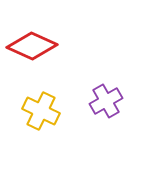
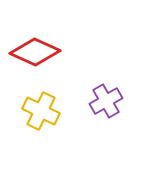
red diamond: moved 3 px right, 6 px down
